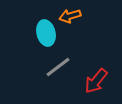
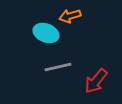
cyan ellipse: rotated 55 degrees counterclockwise
gray line: rotated 24 degrees clockwise
